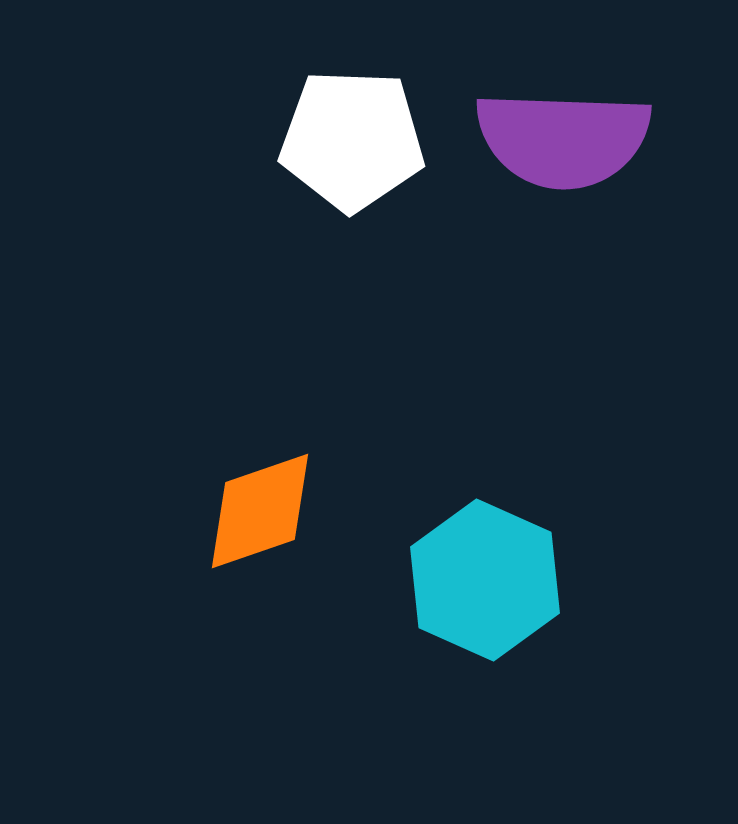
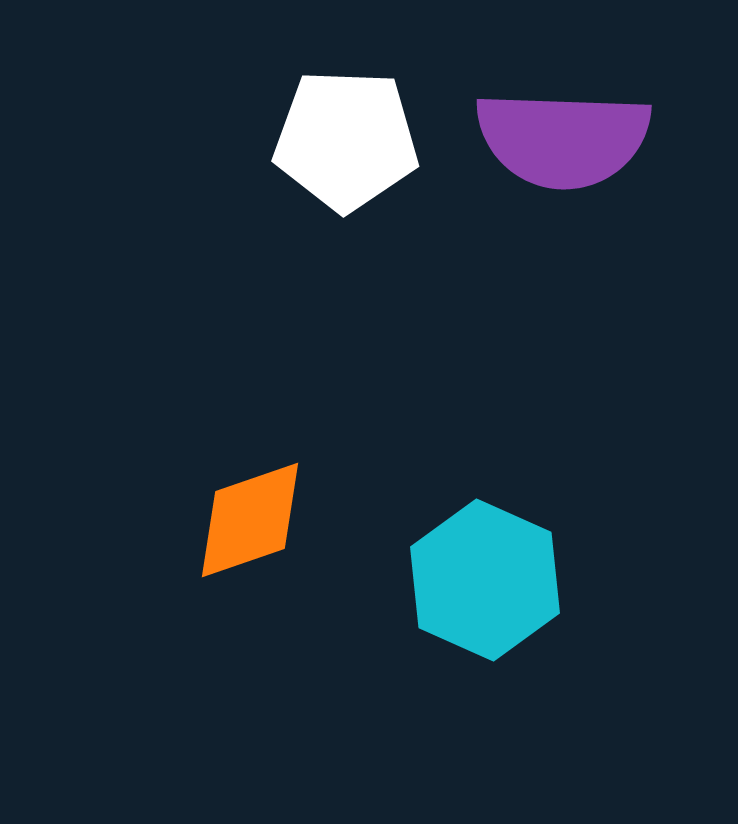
white pentagon: moved 6 px left
orange diamond: moved 10 px left, 9 px down
